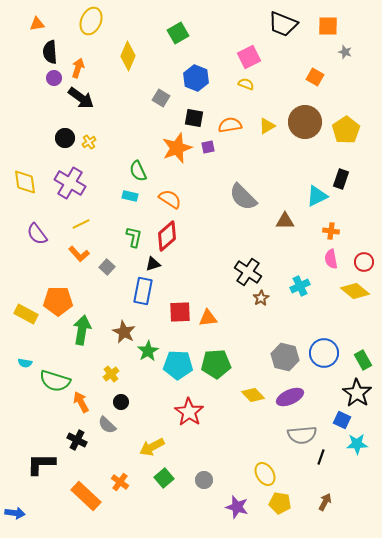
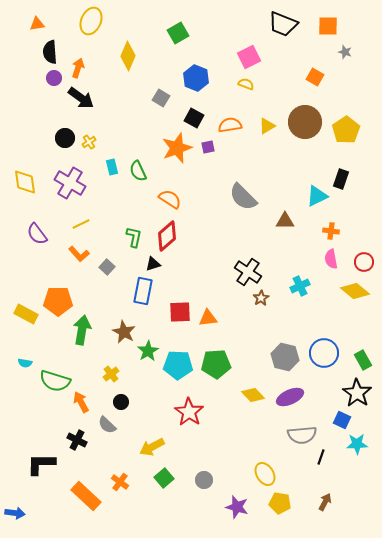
black square at (194, 118): rotated 18 degrees clockwise
cyan rectangle at (130, 196): moved 18 px left, 29 px up; rotated 63 degrees clockwise
